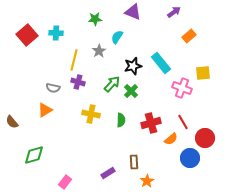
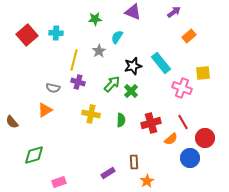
pink rectangle: moved 6 px left; rotated 32 degrees clockwise
